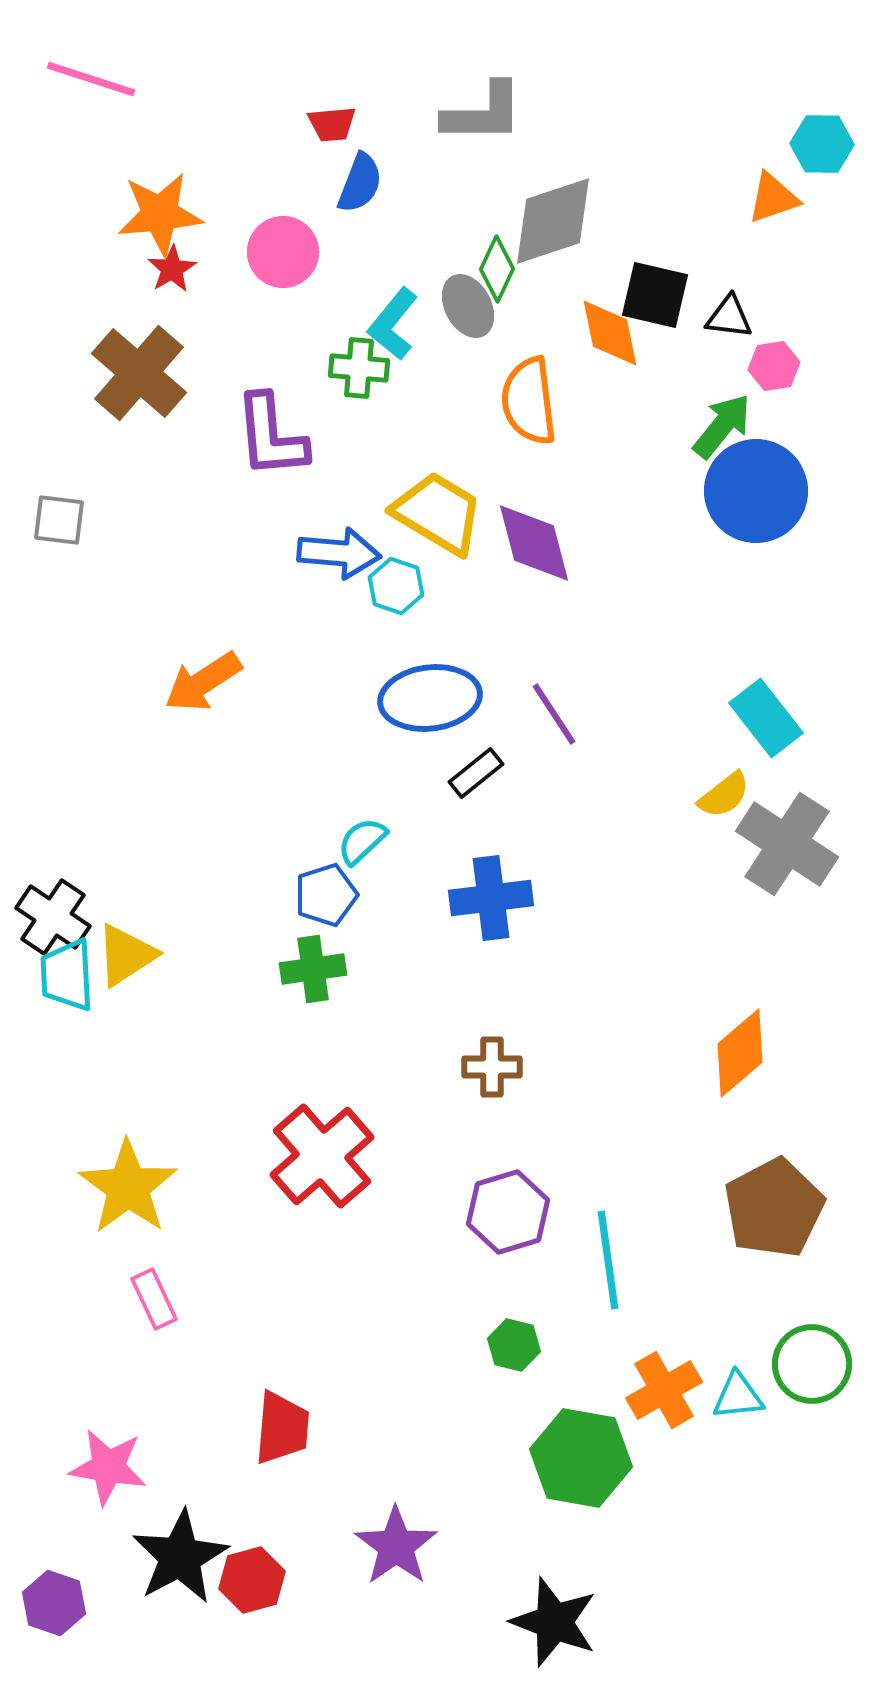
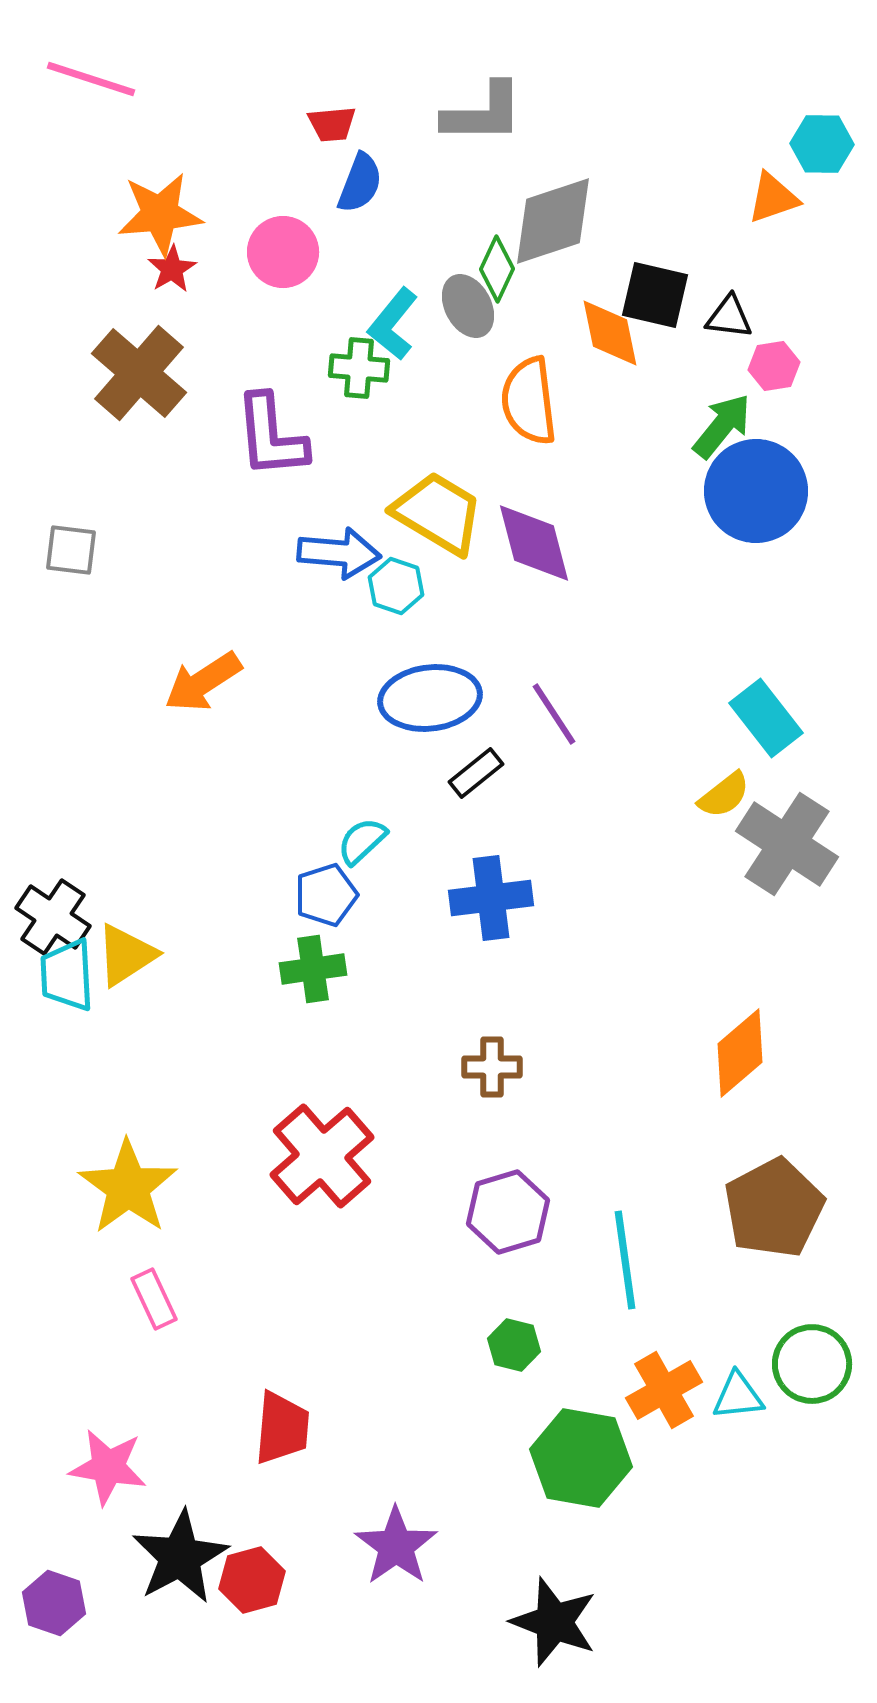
gray square at (59, 520): moved 12 px right, 30 px down
cyan line at (608, 1260): moved 17 px right
